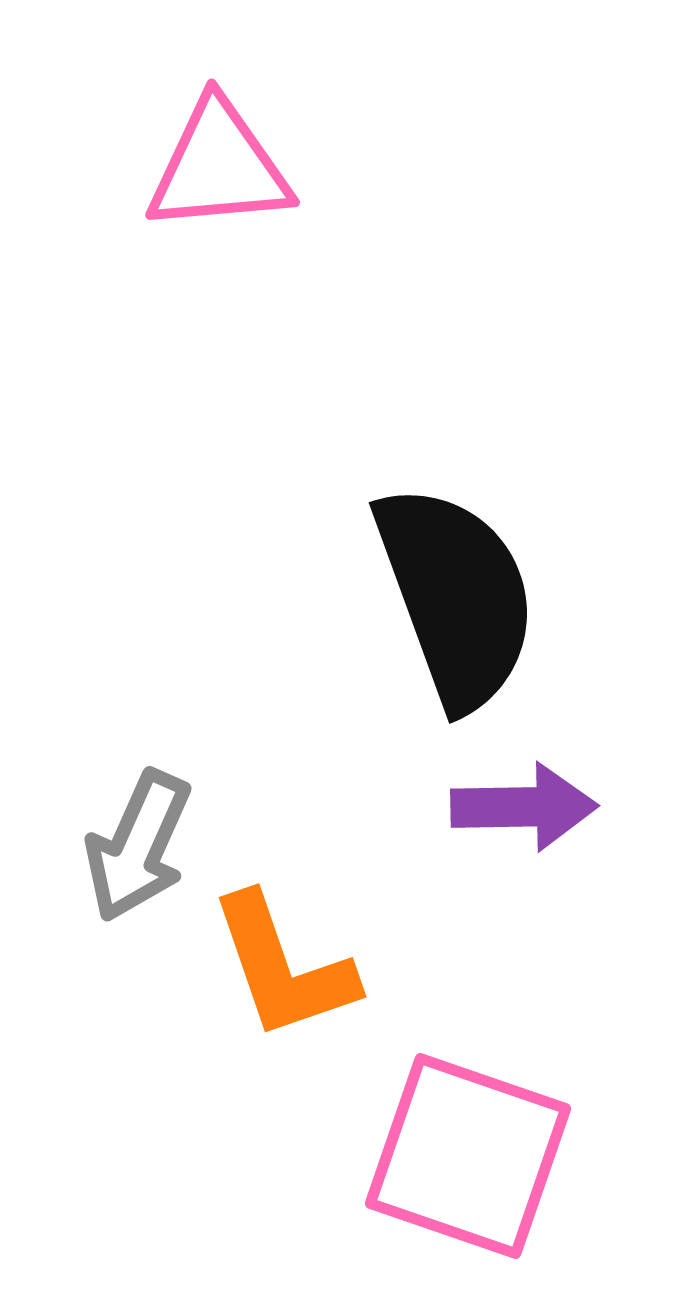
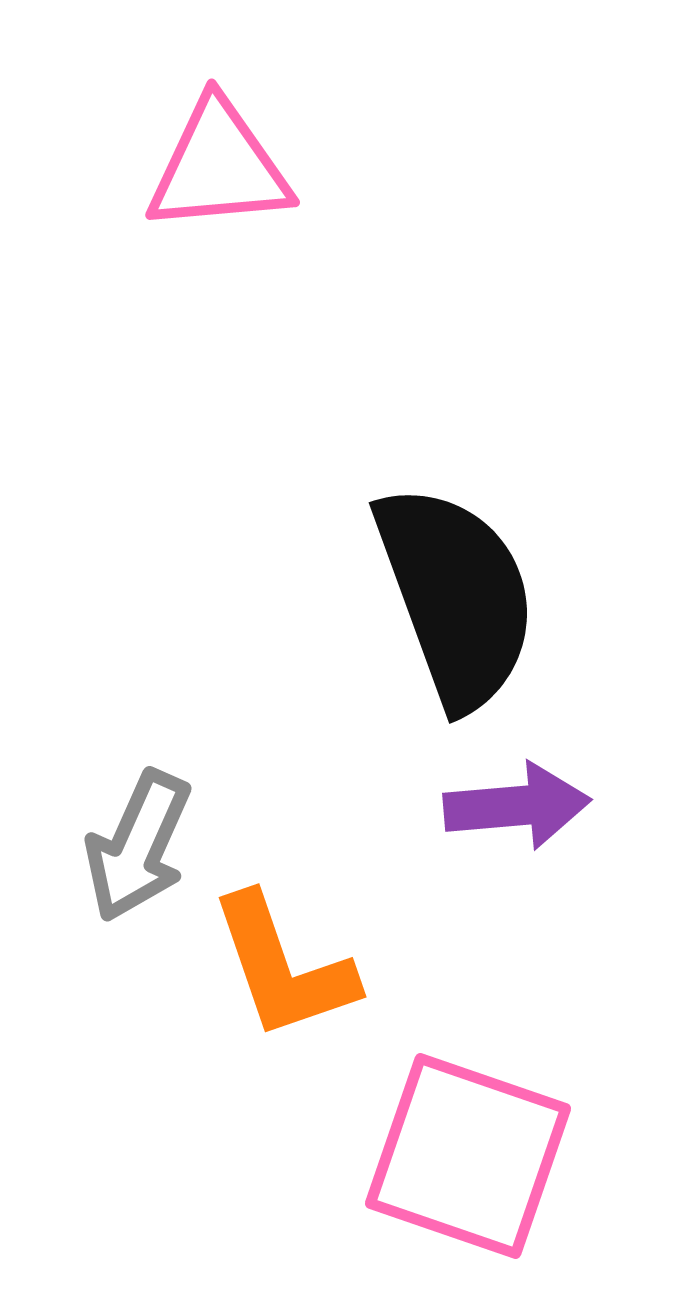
purple arrow: moved 7 px left, 1 px up; rotated 4 degrees counterclockwise
